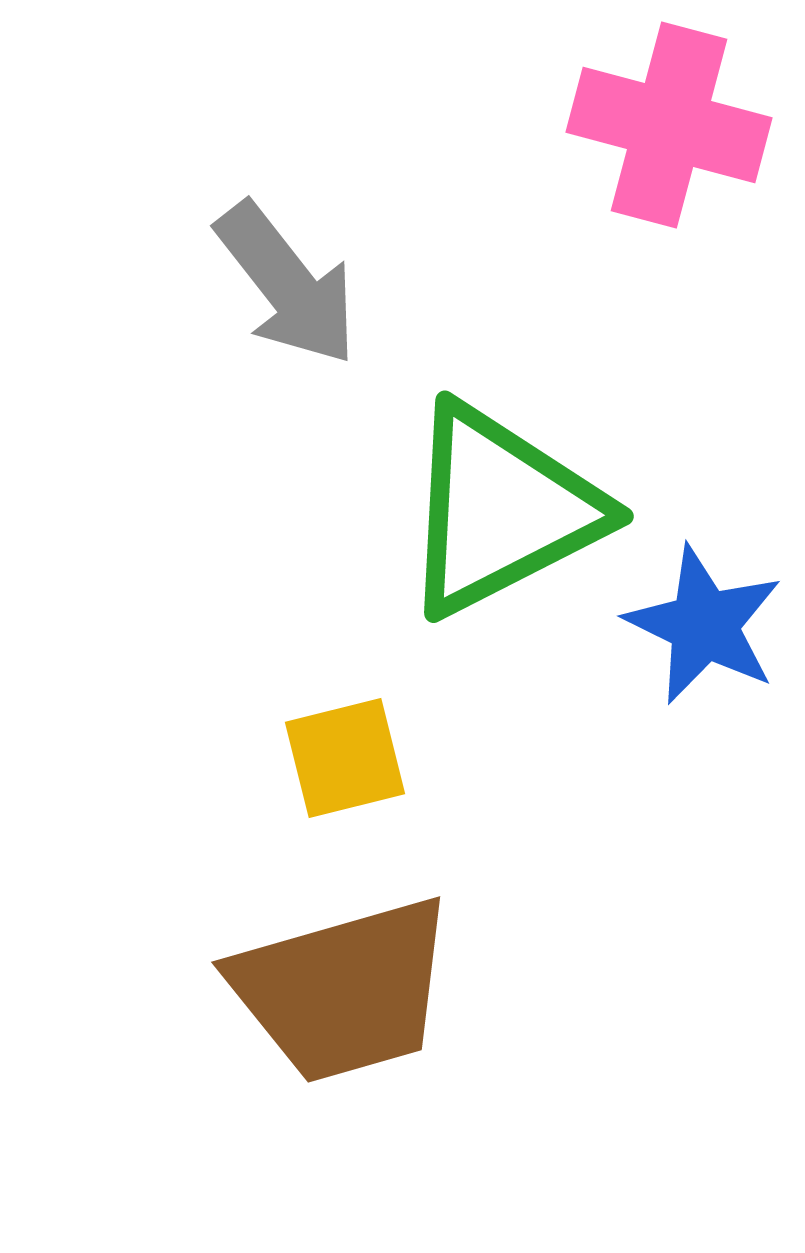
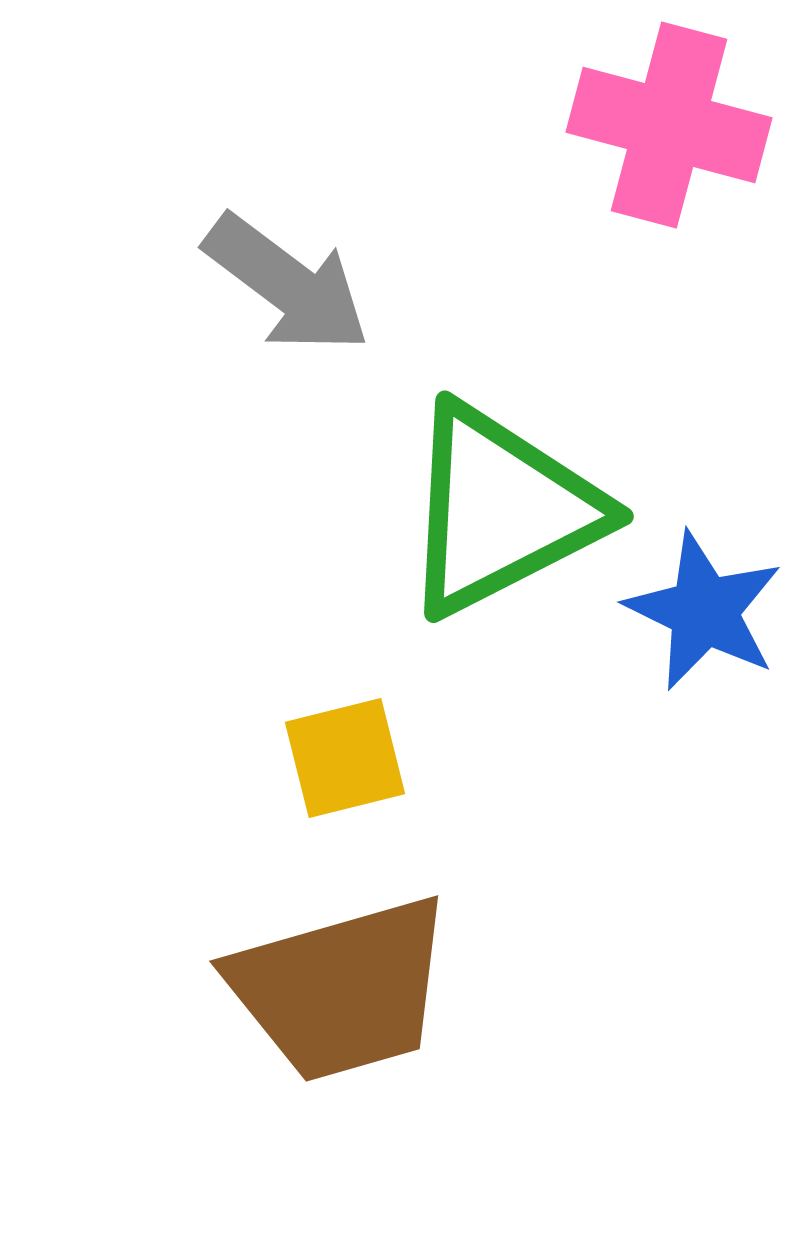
gray arrow: rotated 15 degrees counterclockwise
blue star: moved 14 px up
brown trapezoid: moved 2 px left, 1 px up
